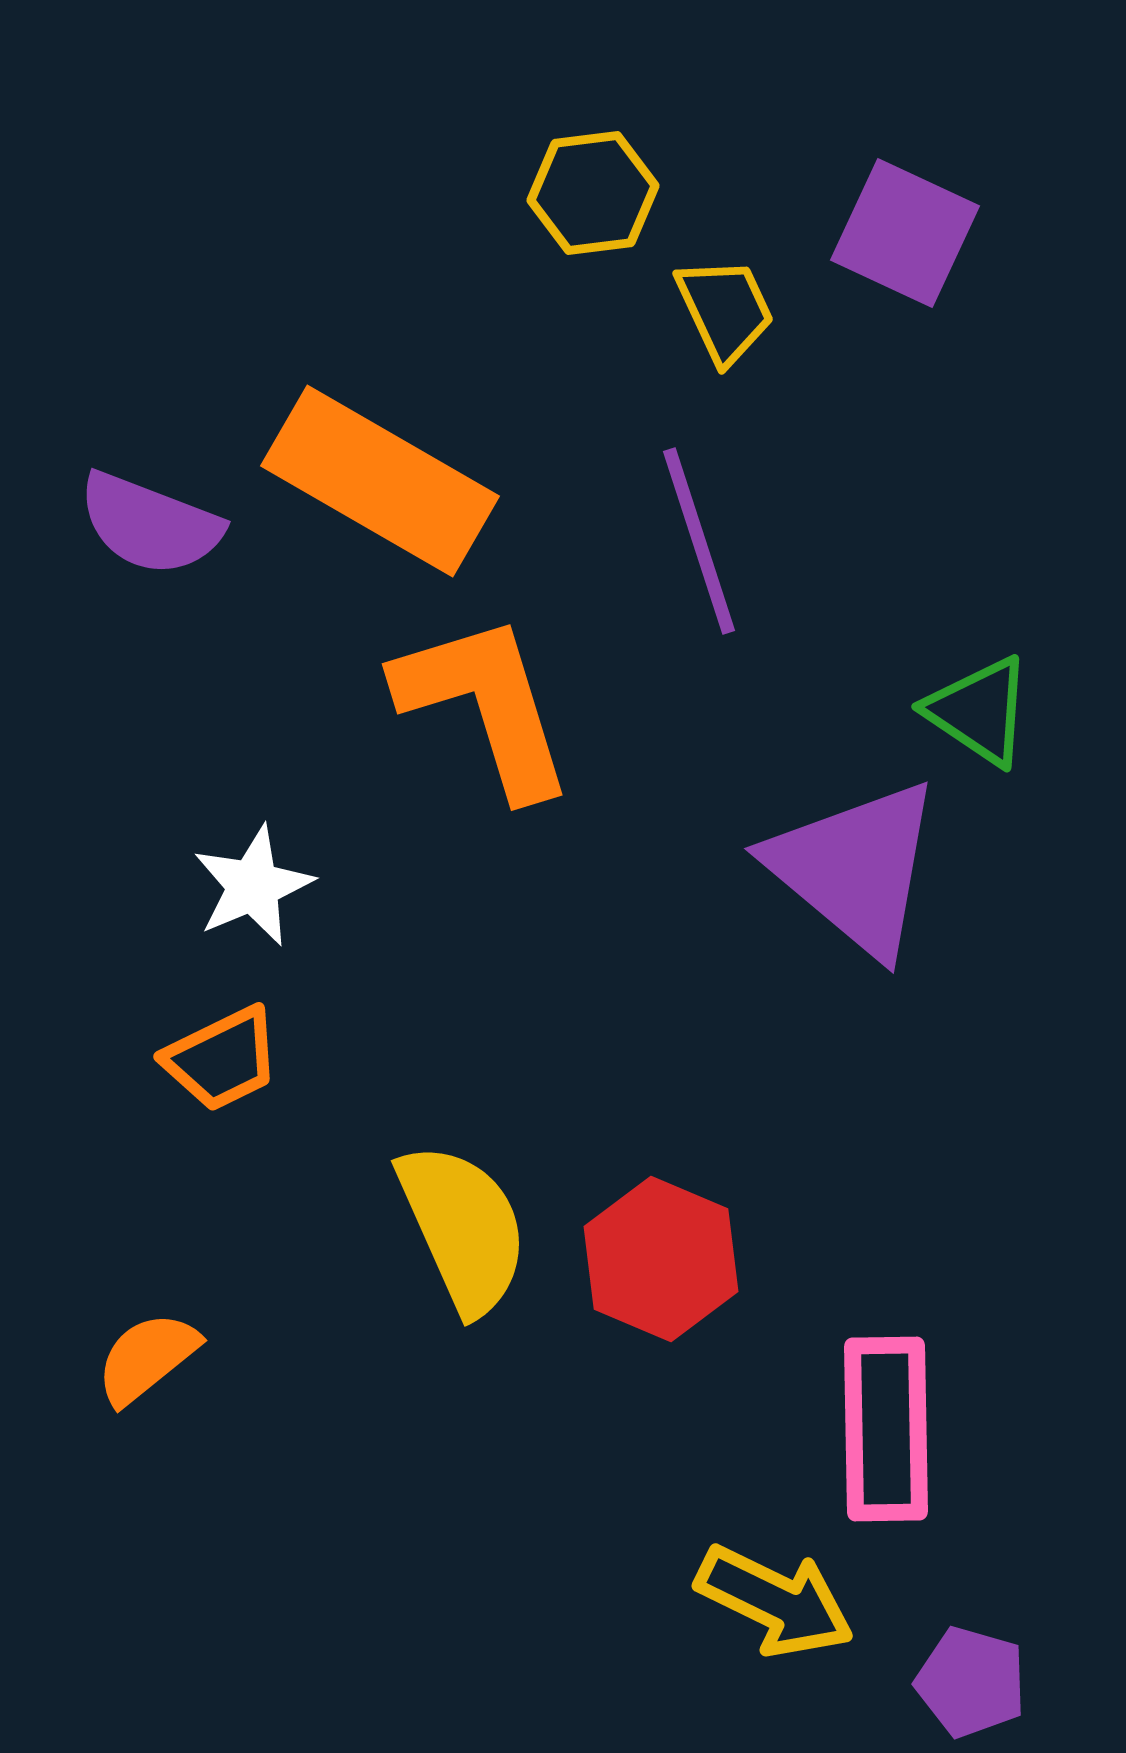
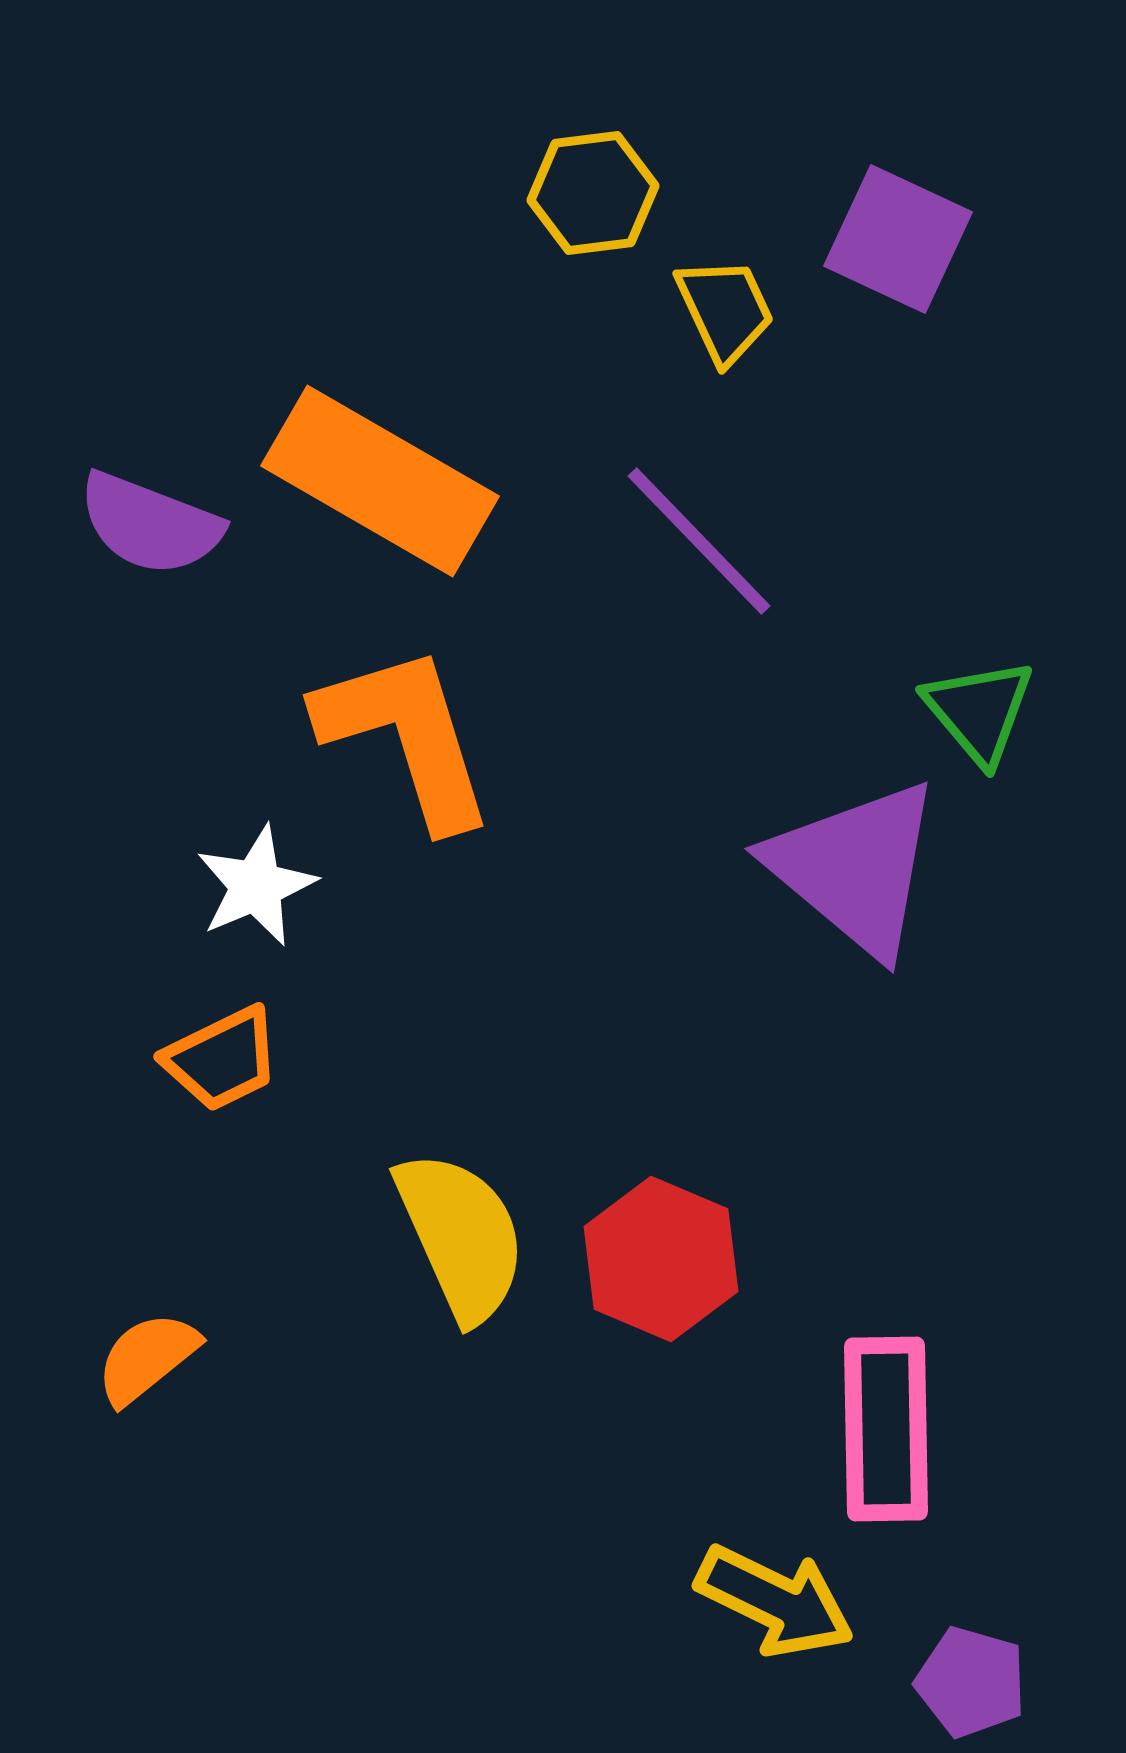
purple square: moved 7 px left, 6 px down
purple line: rotated 26 degrees counterclockwise
orange L-shape: moved 79 px left, 31 px down
green triangle: rotated 16 degrees clockwise
white star: moved 3 px right
yellow semicircle: moved 2 px left, 8 px down
